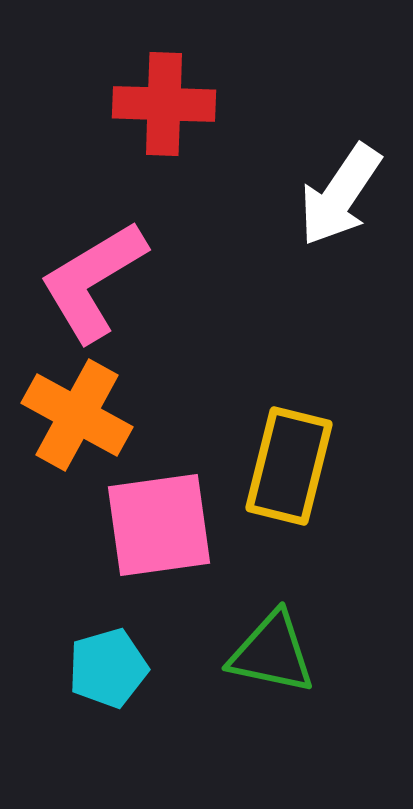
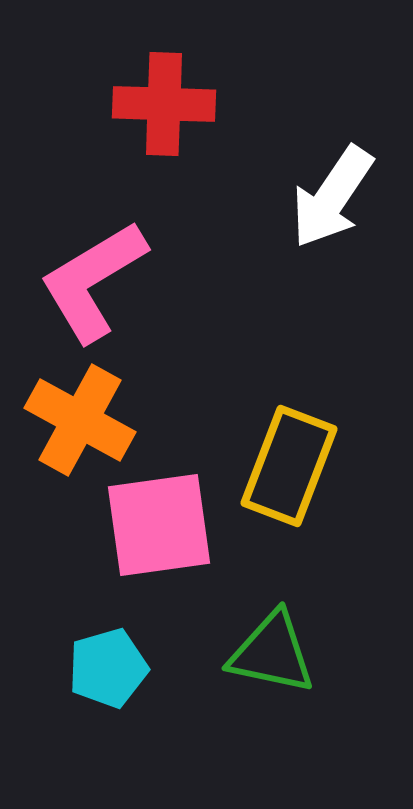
white arrow: moved 8 px left, 2 px down
orange cross: moved 3 px right, 5 px down
yellow rectangle: rotated 7 degrees clockwise
